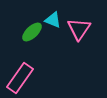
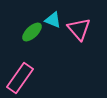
pink triangle: rotated 15 degrees counterclockwise
